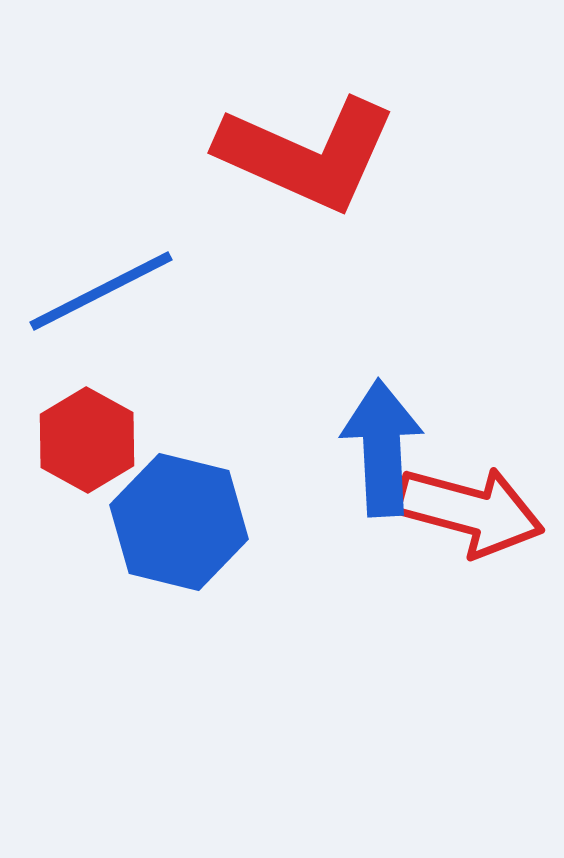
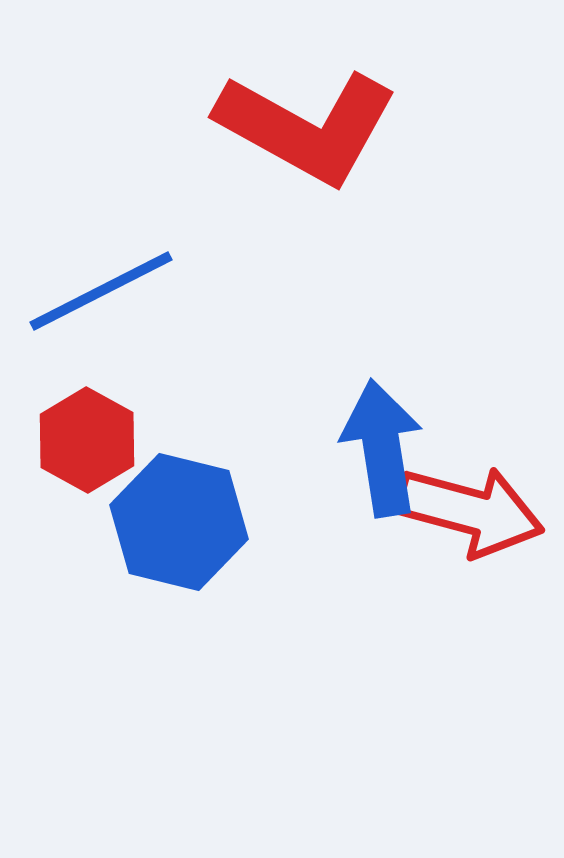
red L-shape: moved 27 px up; rotated 5 degrees clockwise
blue arrow: rotated 6 degrees counterclockwise
